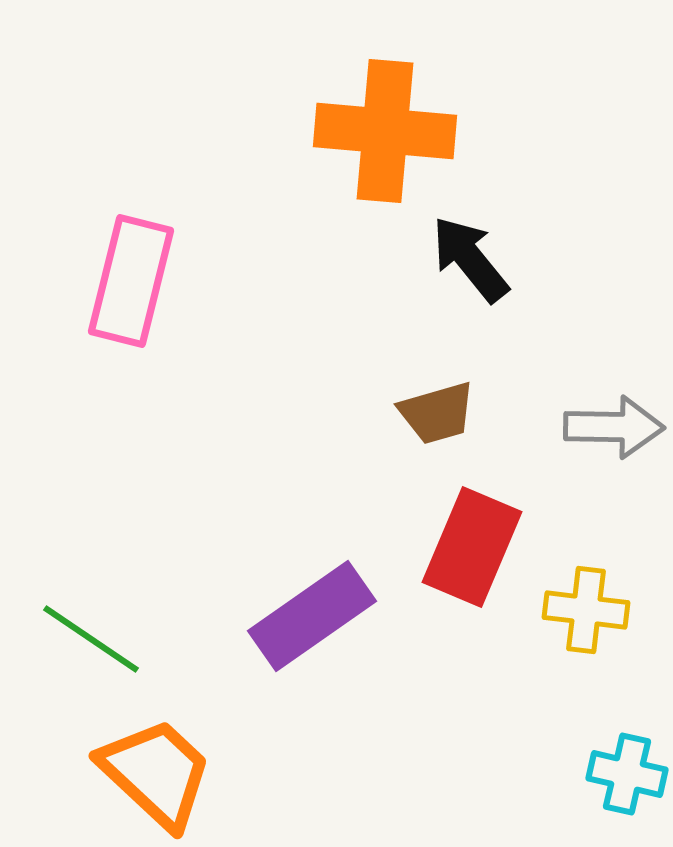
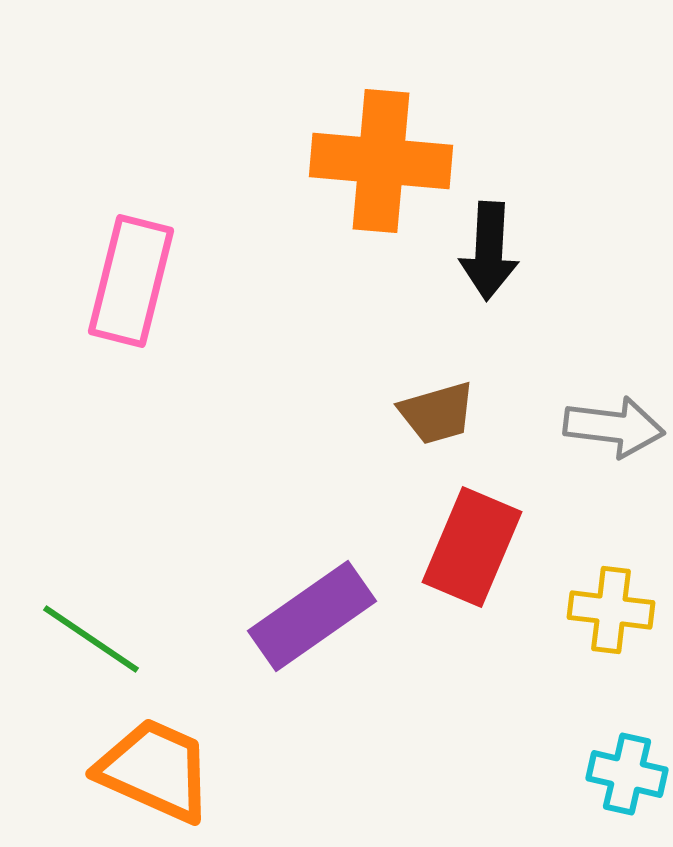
orange cross: moved 4 px left, 30 px down
black arrow: moved 19 px right, 8 px up; rotated 138 degrees counterclockwise
gray arrow: rotated 6 degrees clockwise
yellow cross: moved 25 px right
orange trapezoid: moved 1 px left, 3 px up; rotated 19 degrees counterclockwise
